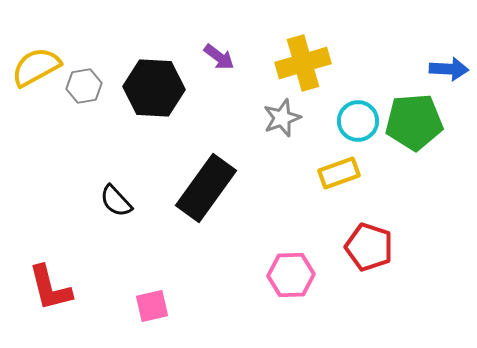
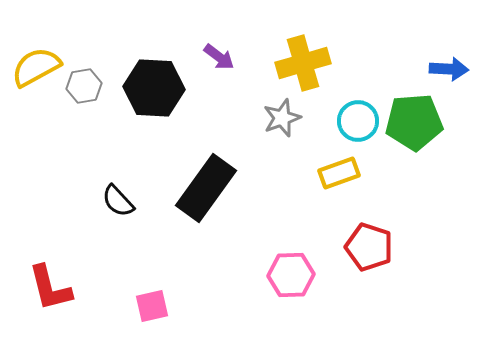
black semicircle: moved 2 px right
